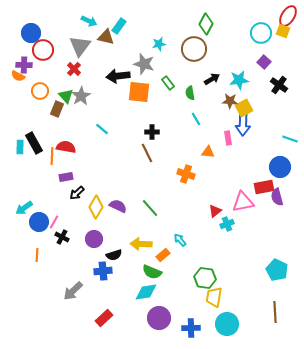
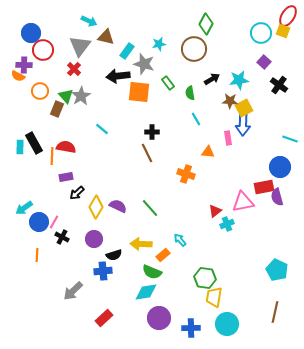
cyan rectangle at (119, 26): moved 8 px right, 25 px down
brown line at (275, 312): rotated 15 degrees clockwise
